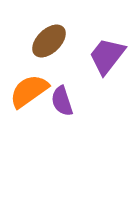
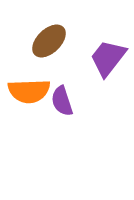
purple trapezoid: moved 1 px right, 2 px down
orange semicircle: rotated 147 degrees counterclockwise
